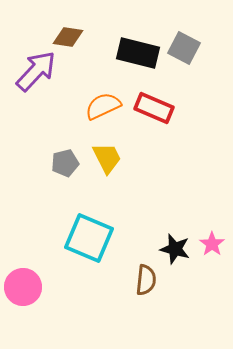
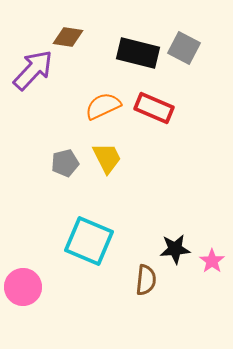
purple arrow: moved 3 px left, 1 px up
cyan square: moved 3 px down
pink star: moved 17 px down
black star: rotated 20 degrees counterclockwise
